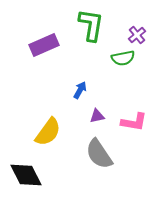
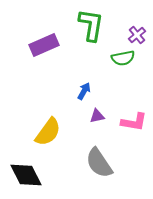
blue arrow: moved 4 px right, 1 px down
gray semicircle: moved 9 px down
